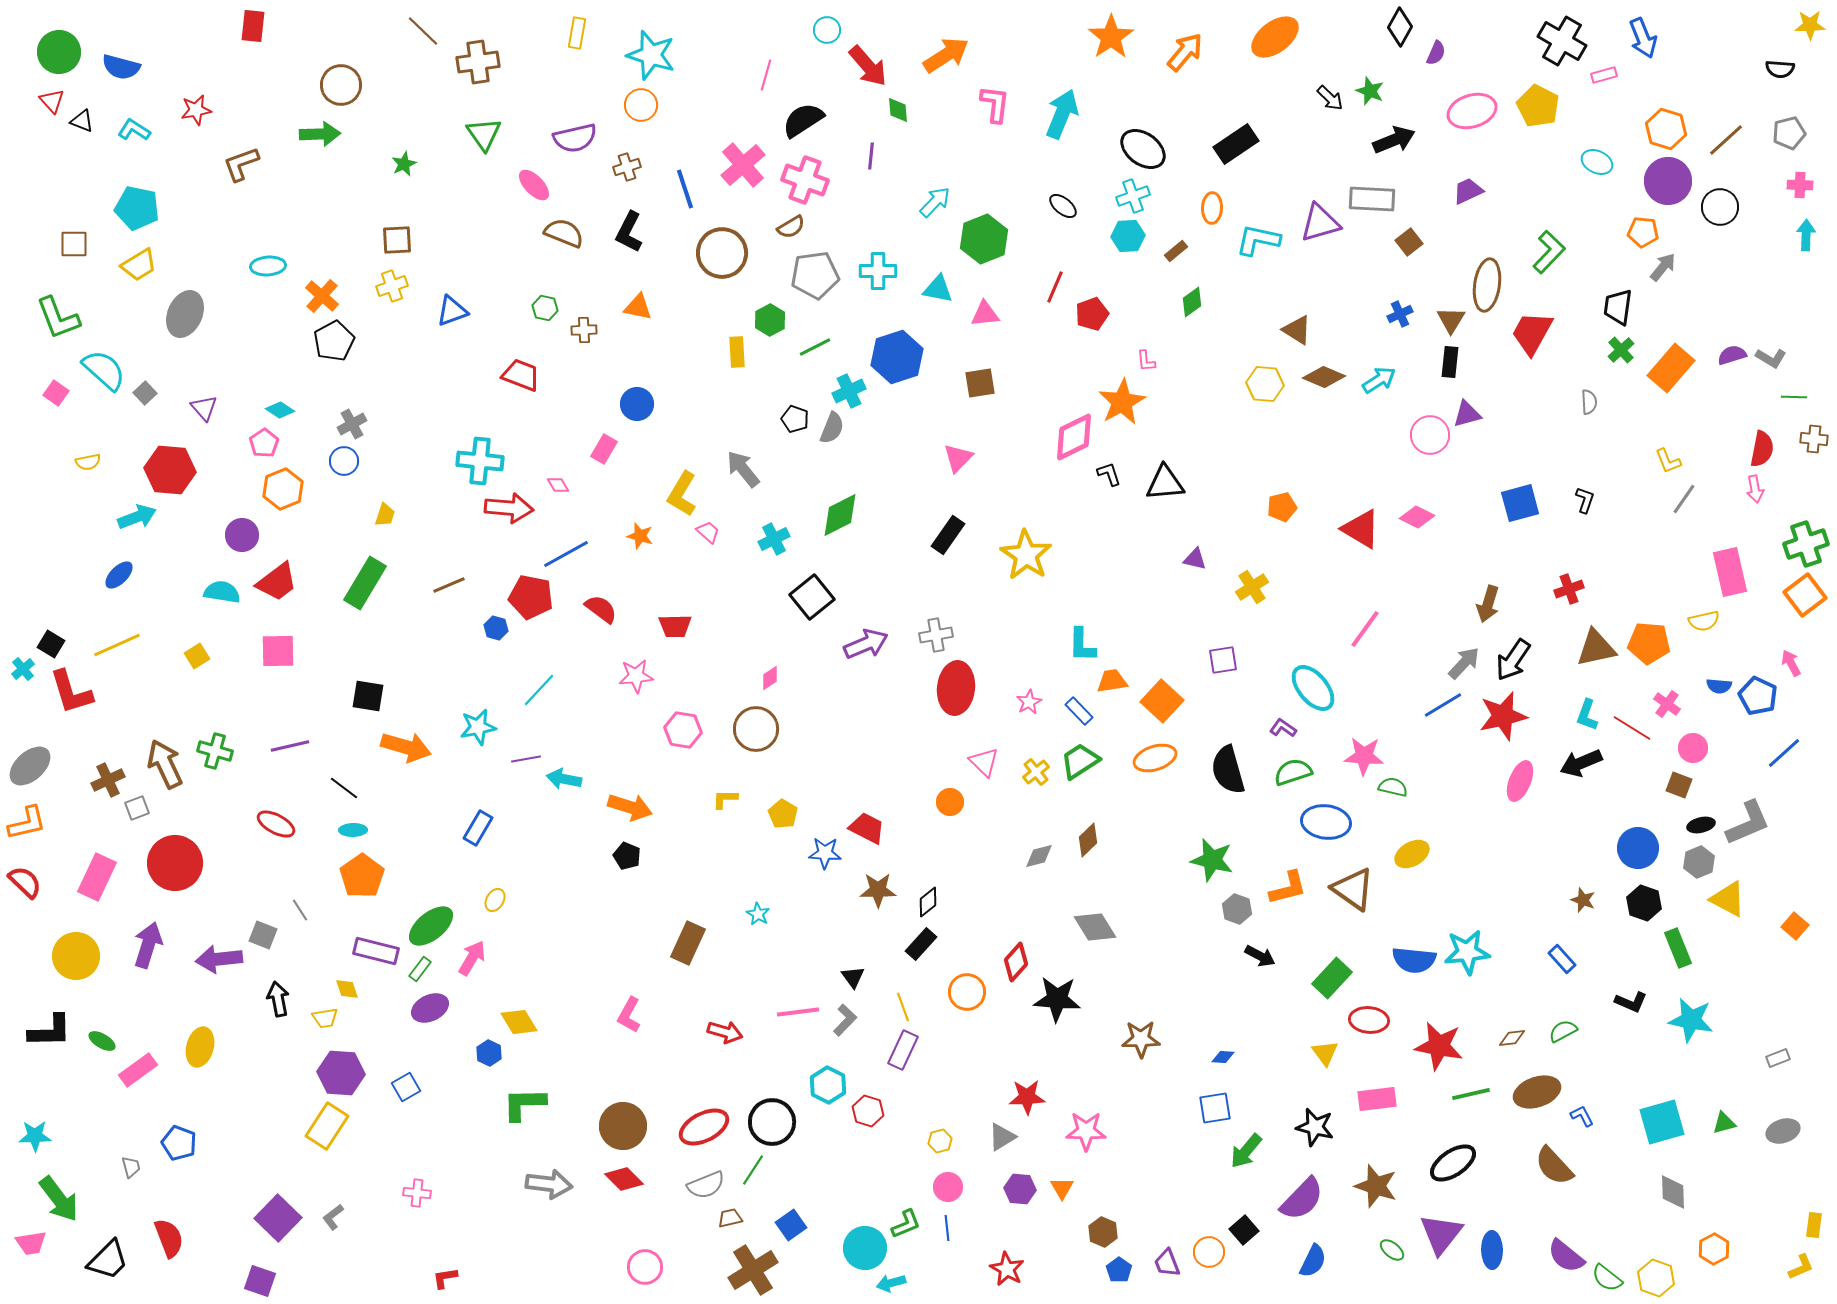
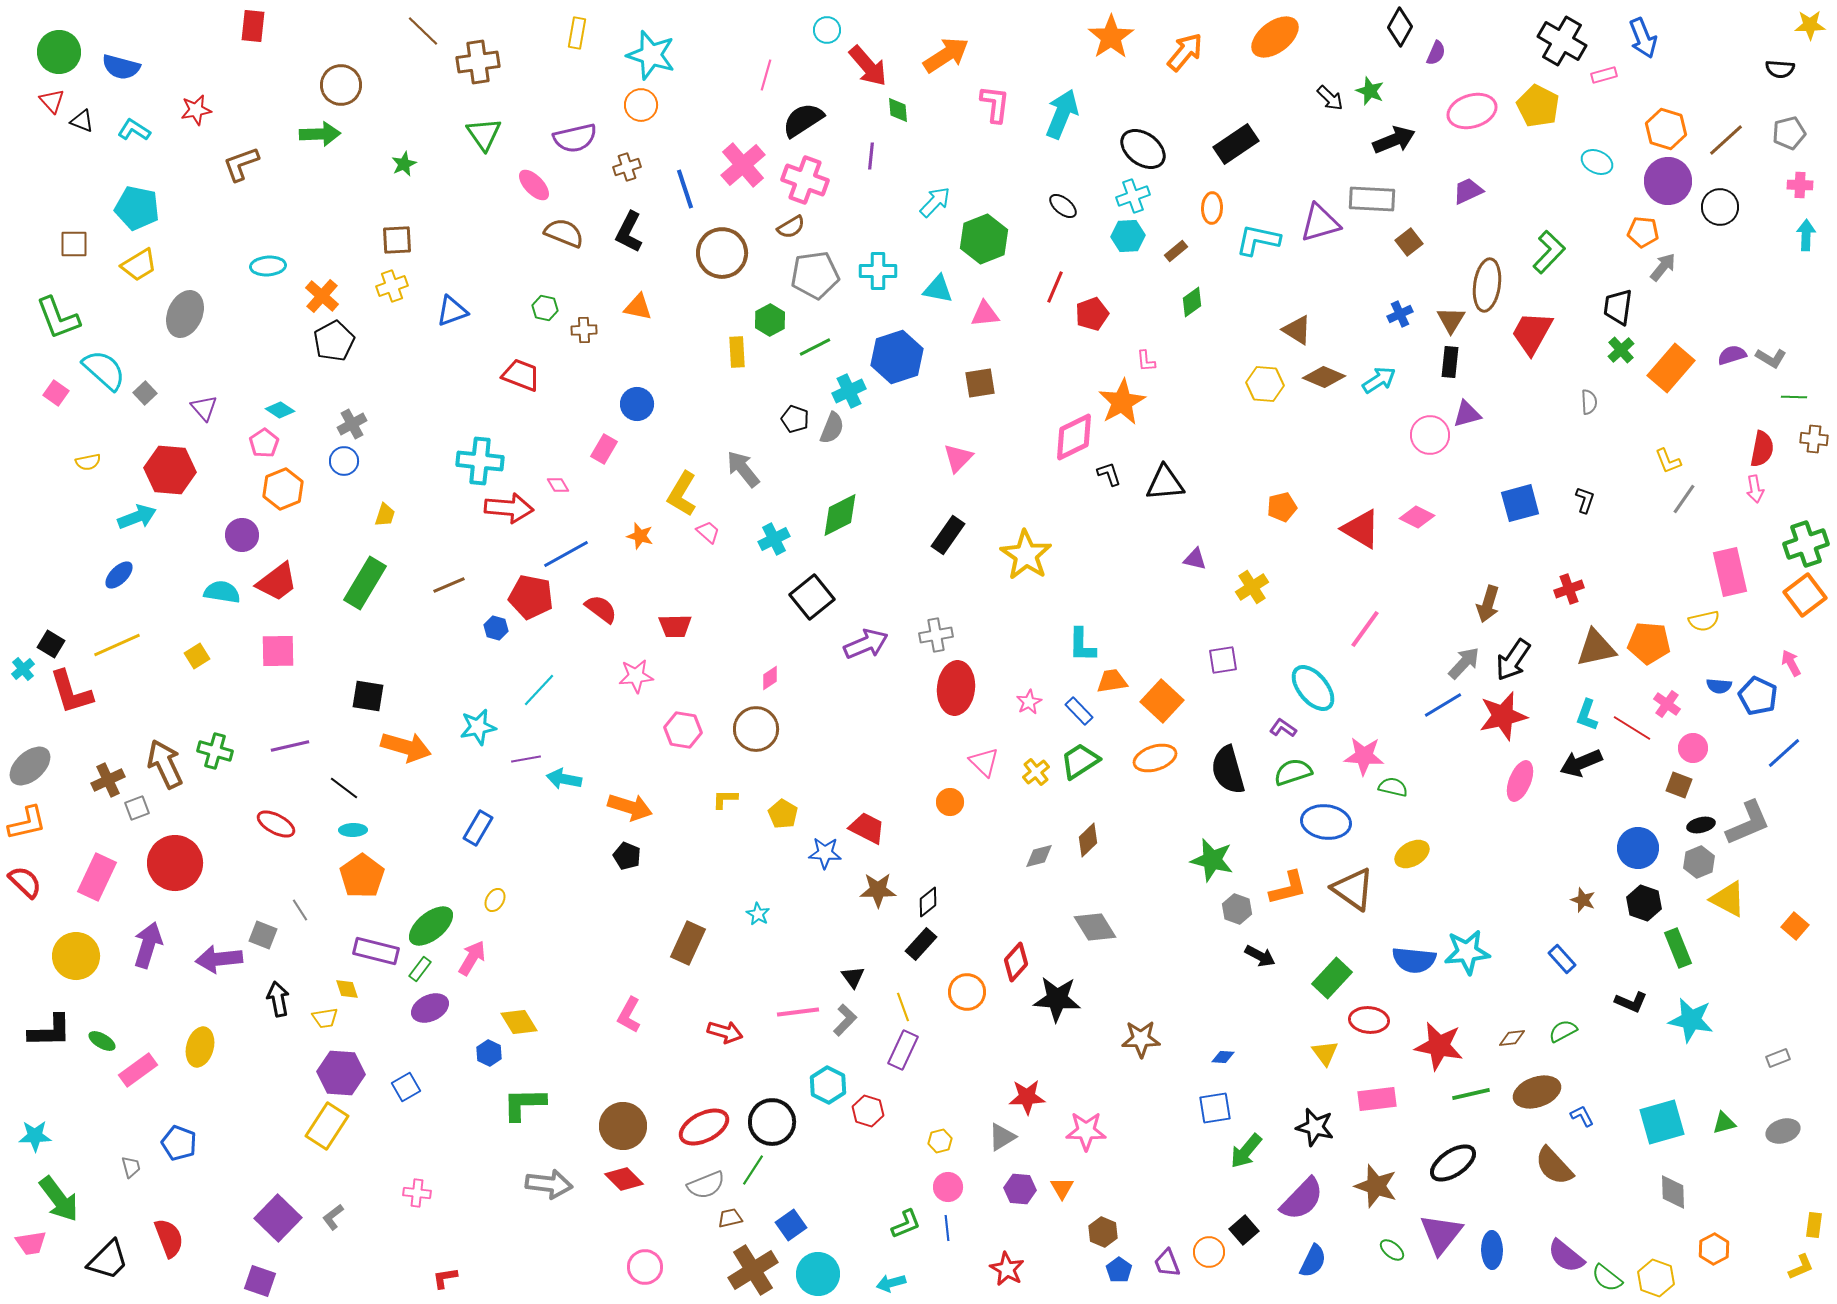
cyan circle at (865, 1248): moved 47 px left, 26 px down
